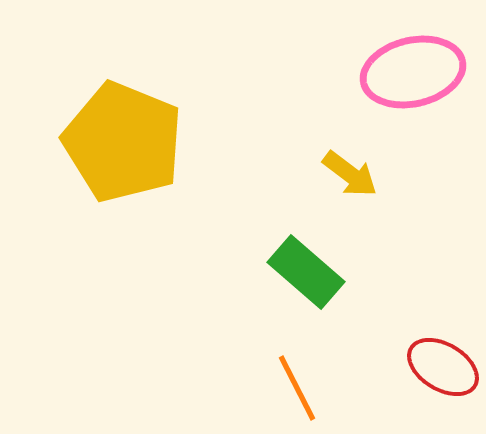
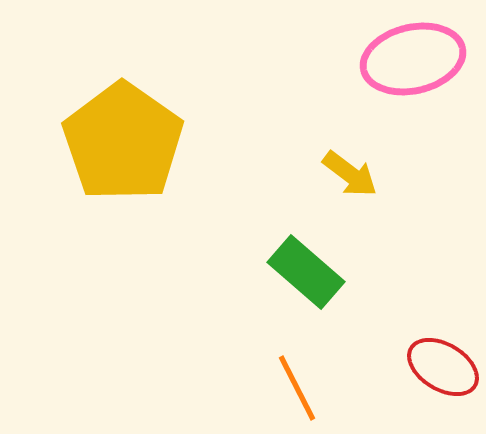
pink ellipse: moved 13 px up
yellow pentagon: rotated 13 degrees clockwise
